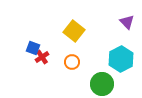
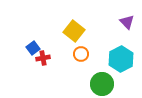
blue square: rotated 32 degrees clockwise
red cross: moved 1 px right, 1 px down; rotated 24 degrees clockwise
orange circle: moved 9 px right, 8 px up
